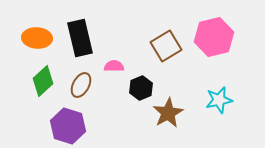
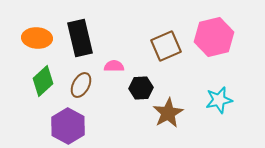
brown square: rotated 8 degrees clockwise
black hexagon: rotated 20 degrees clockwise
purple hexagon: rotated 12 degrees clockwise
